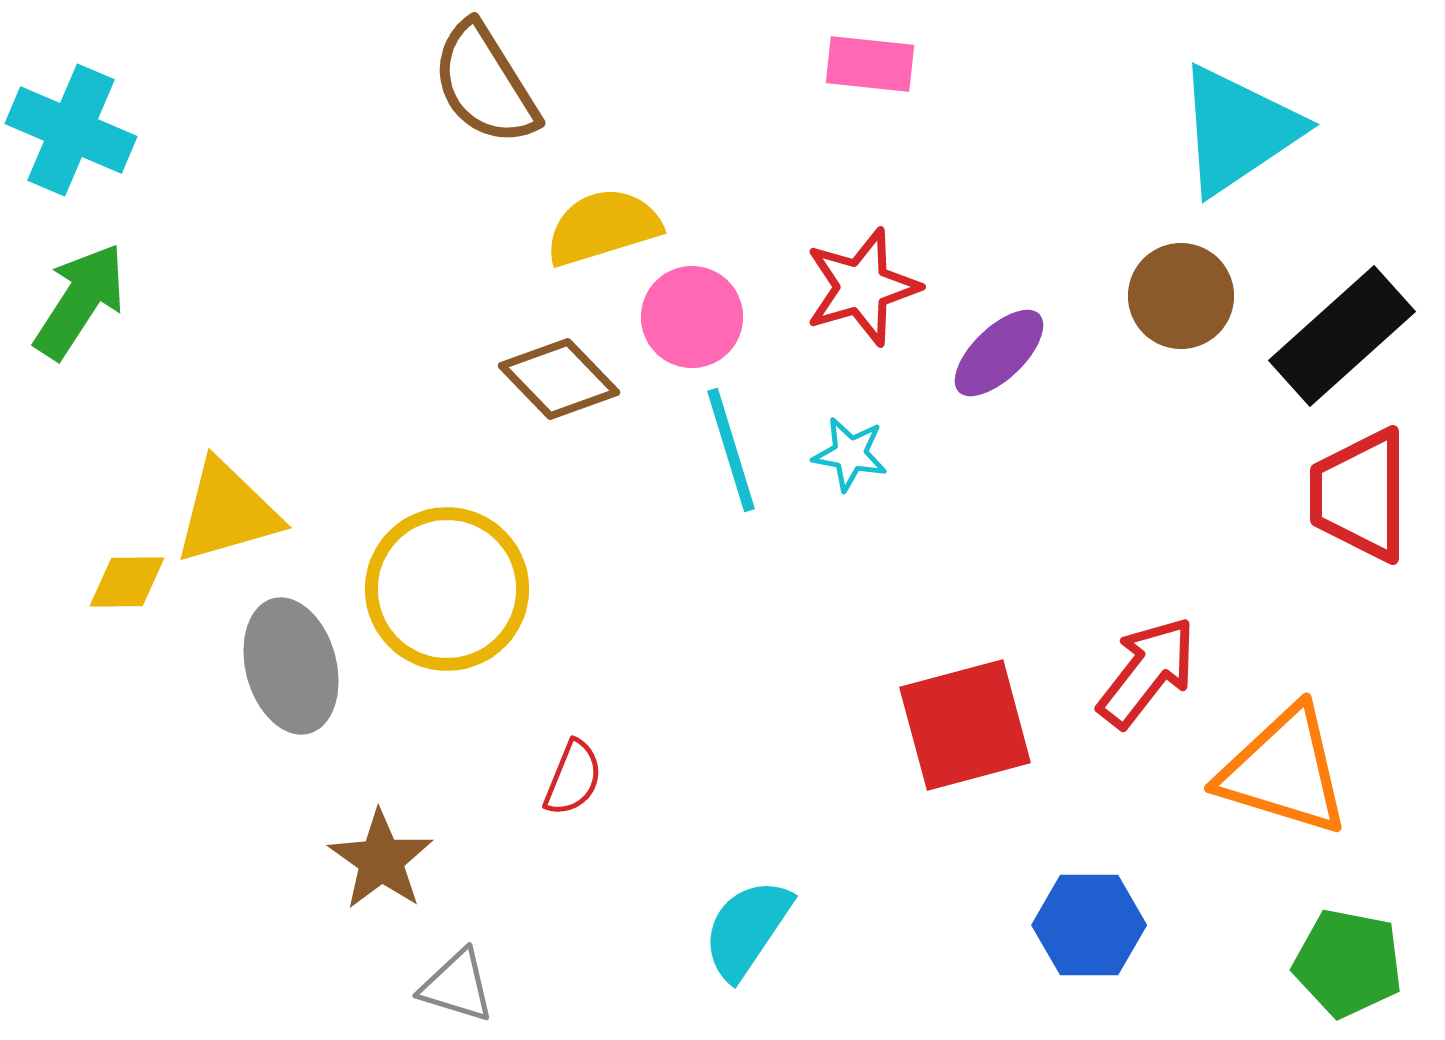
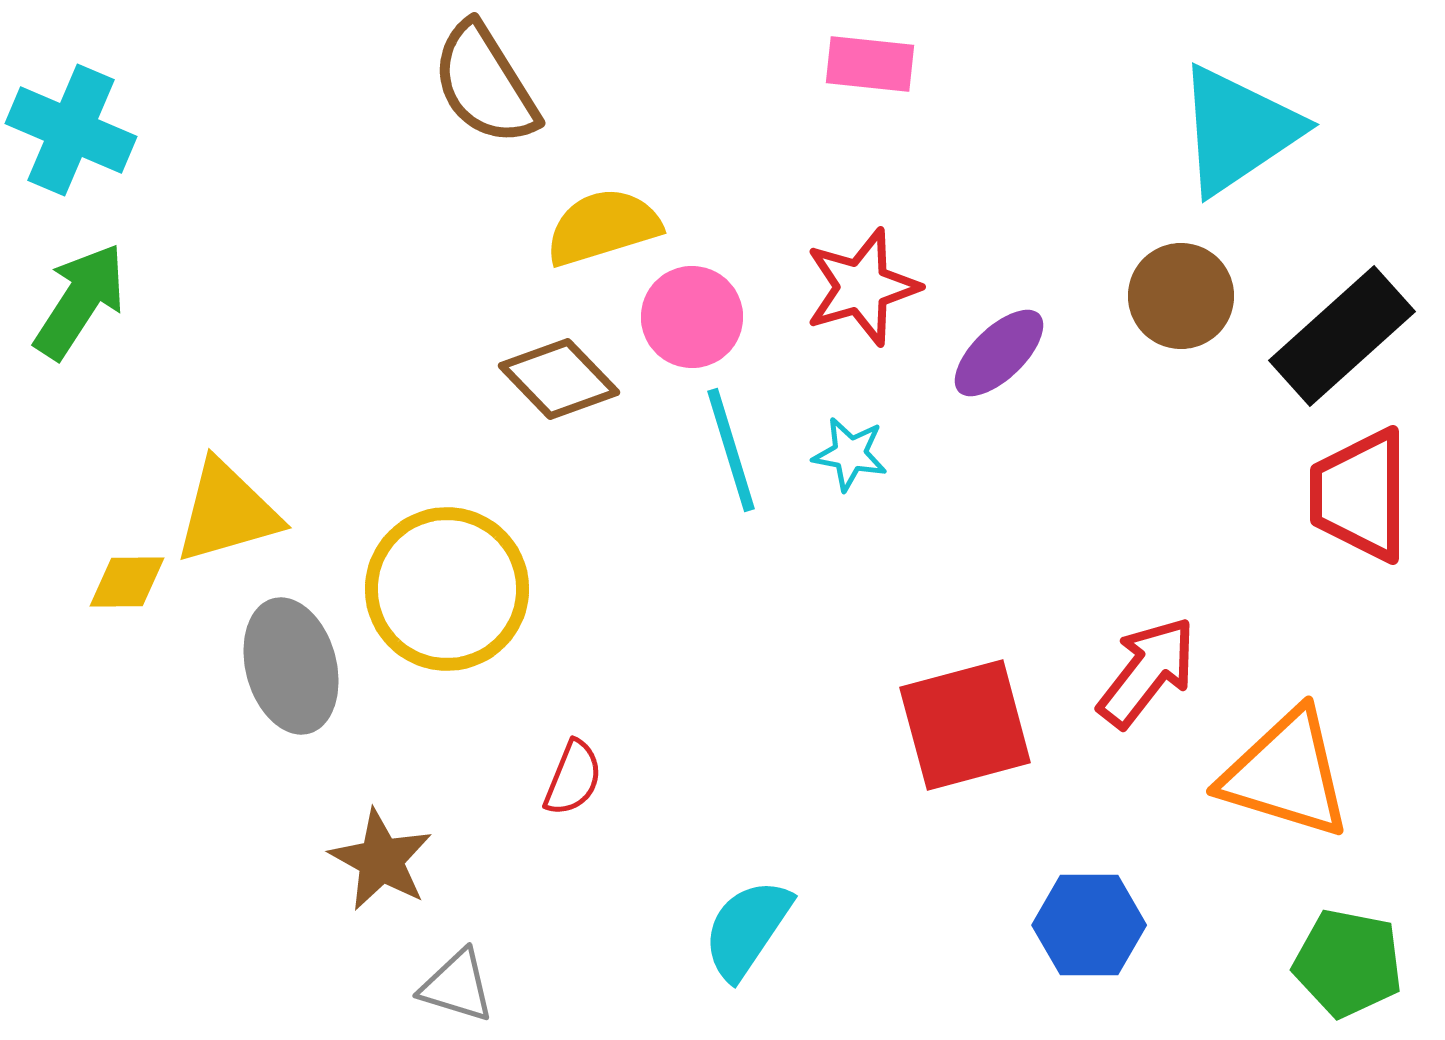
orange triangle: moved 2 px right, 3 px down
brown star: rotated 6 degrees counterclockwise
